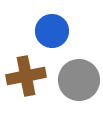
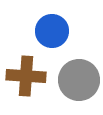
brown cross: rotated 15 degrees clockwise
